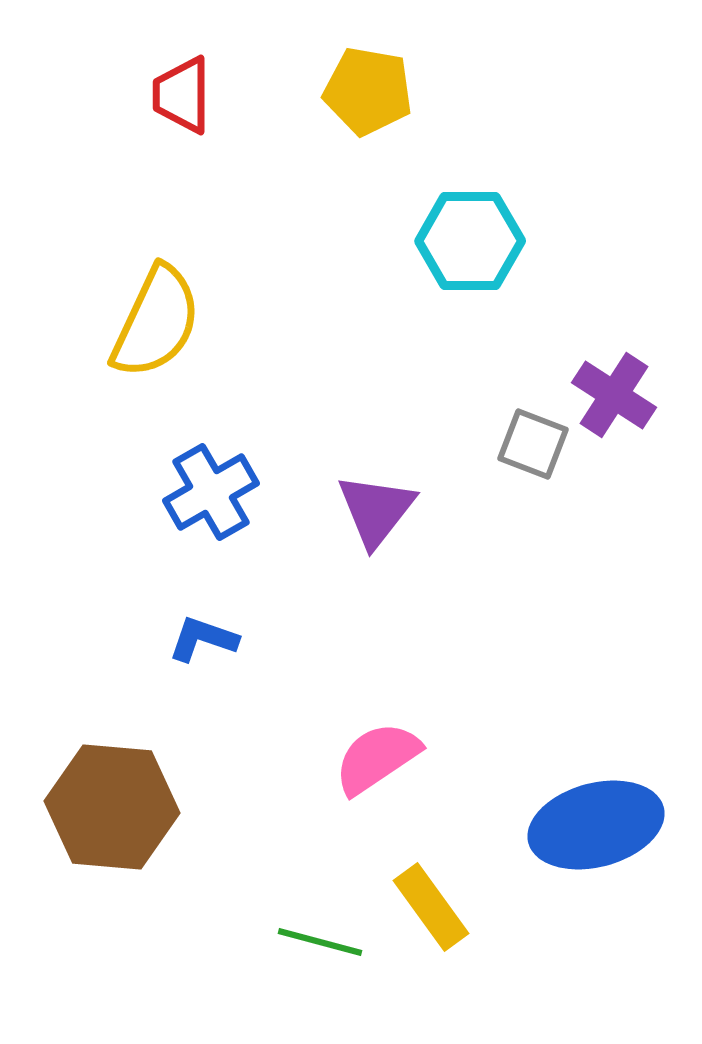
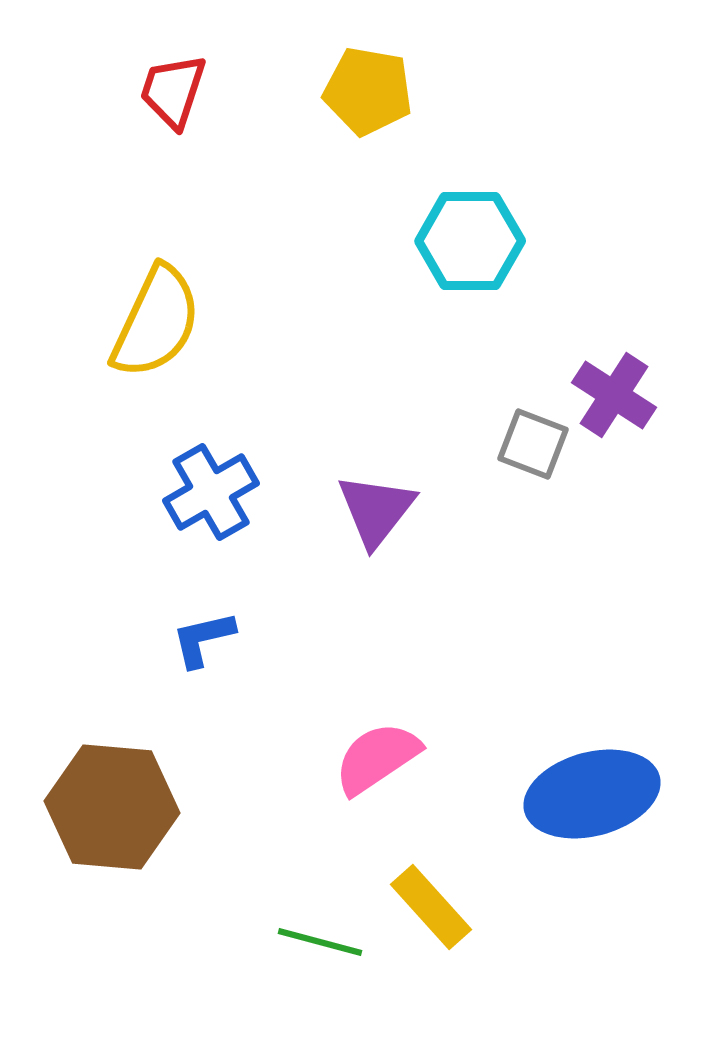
red trapezoid: moved 9 px left, 4 px up; rotated 18 degrees clockwise
blue L-shape: rotated 32 degrees counterclockwise
blue ellipse: moved 4 px left, 31 px up
yellow rectangle: rotated 6 degrees counterclockwise
